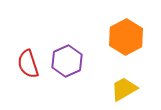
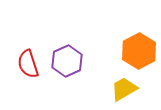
orange hexagon: moved 13 px right, 14 px down
